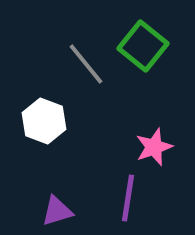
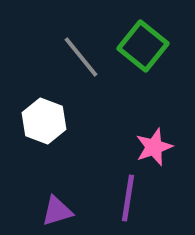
gray line: moved 5 px left, 7 px up
